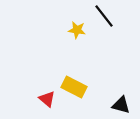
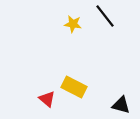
black line: moved 1 px right
yellow star: moved 4 px left, 6 px up
